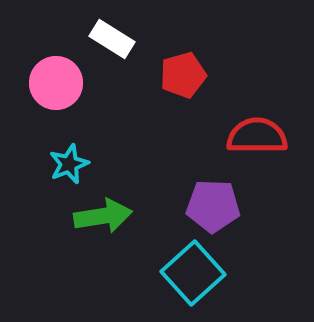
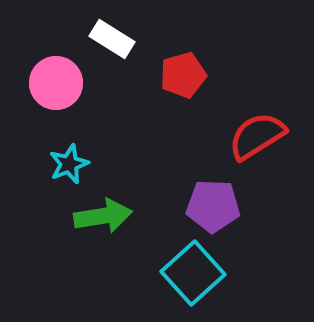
red semicircle: rotated 32 degrees counterclockwise
